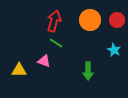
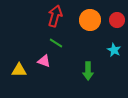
red arrow: moved 1 px right, 5 px up
